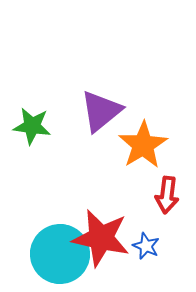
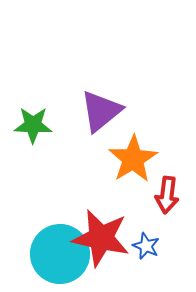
green star: moved 1 px right, 1 px up; rotated 6 degrees counterclockwise
orange star: moved 10 px left, 14 px down
